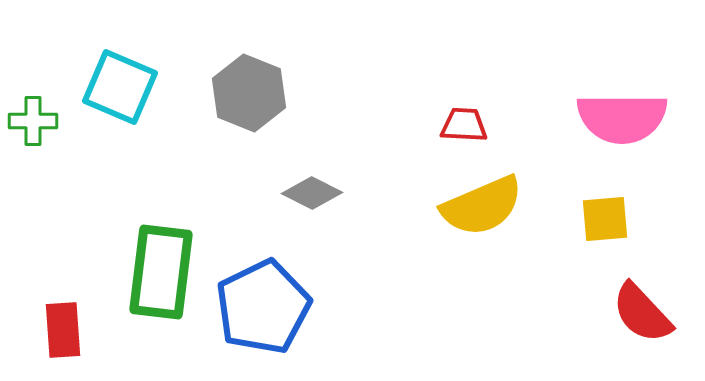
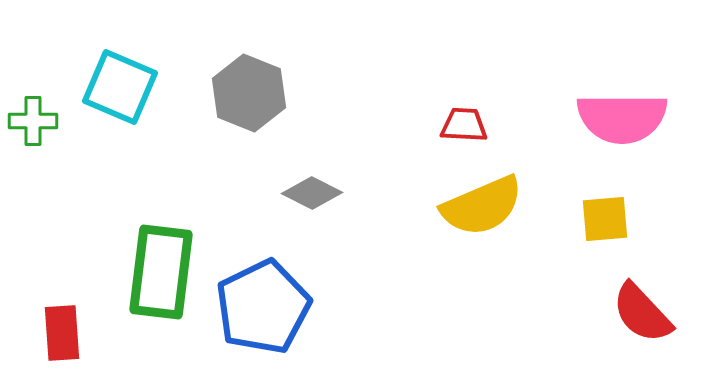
red rectangle: moved 1 px left, 3 px down
